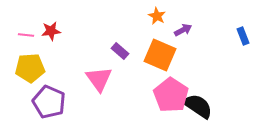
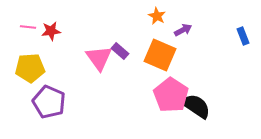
pink line: moved 2 px right, 8 px up
pink triangle: moved 21 px up
black semicircle: moved 2 px left
